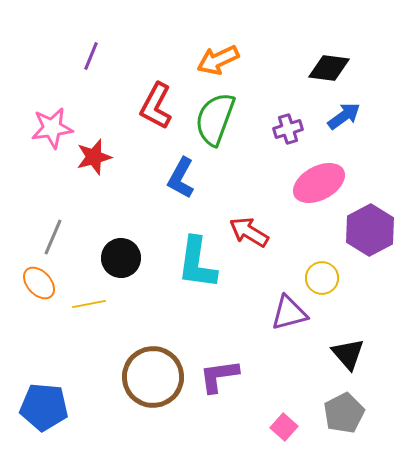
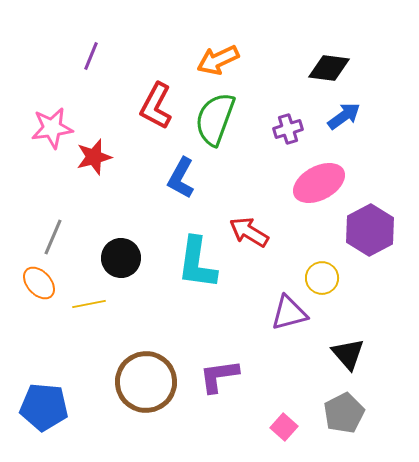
brown circle: moved 7 px left, 5 px down
